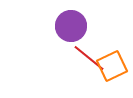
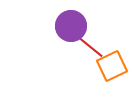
red line: moved 1 px left, 13 px up
